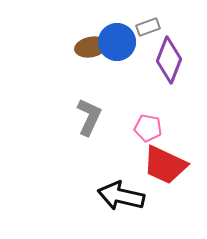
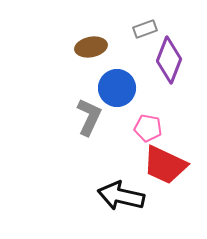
gray rectangle: moved 3 px left, 2 px down
blue circle: moved 46 px down
